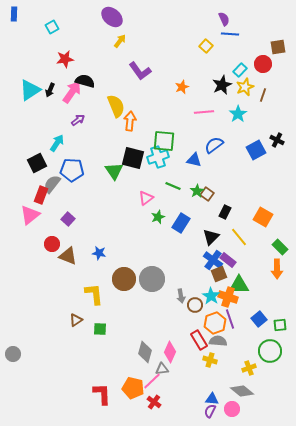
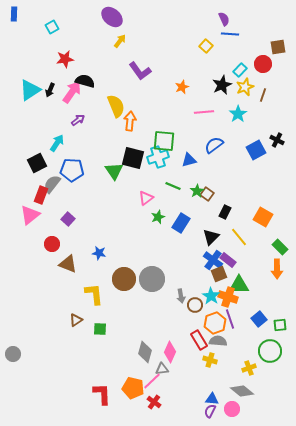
blue triangle at (194, 160): moved 5 px left; rotated 28 degrees counterclockwise
brown triangle at (68, 256): moved 8 px down
